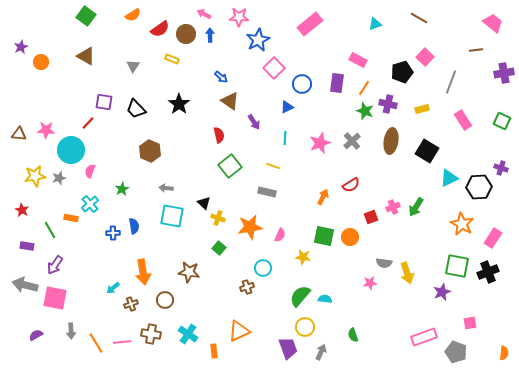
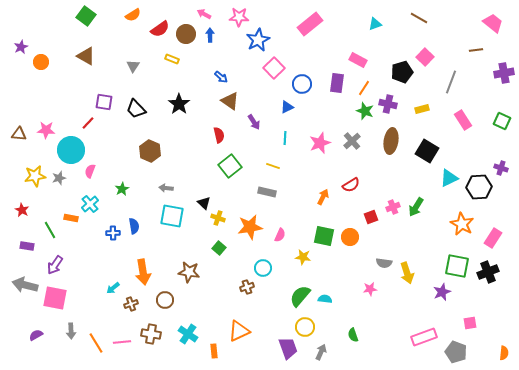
pink star at (370, 283): moved 6 px down
